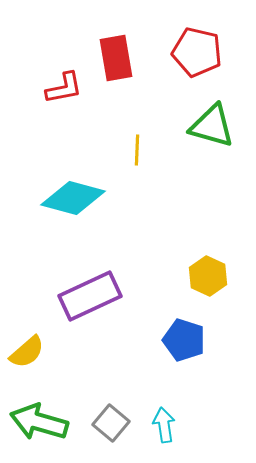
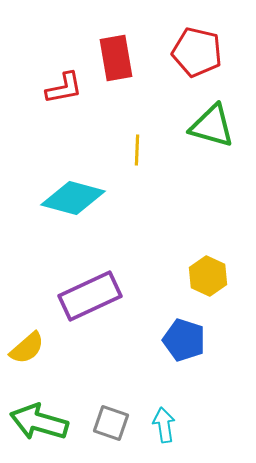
yellow semicircle: moved 4 px up
gray square: rotated 21 degrees counterclockwise
